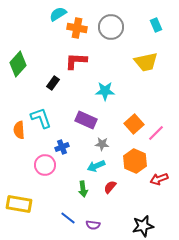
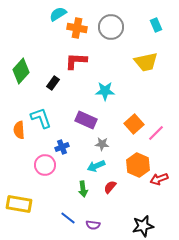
green diamond: moved 3 px right, 7 px down
orange hexagon: moved 3 px right, 4 px down
